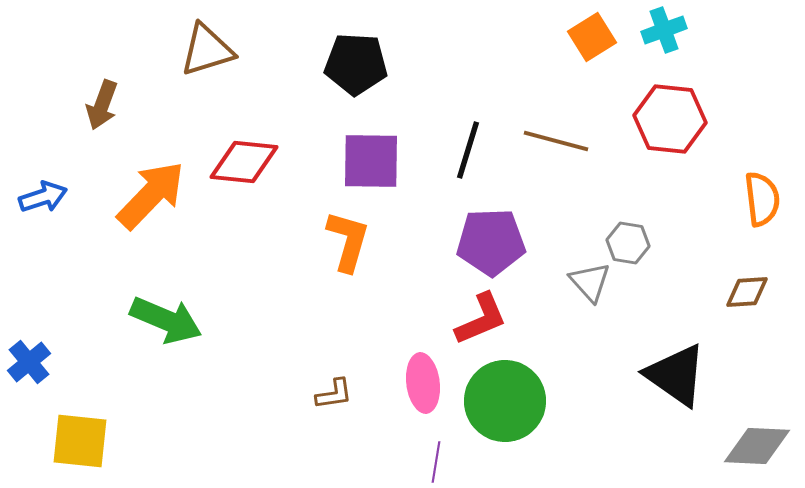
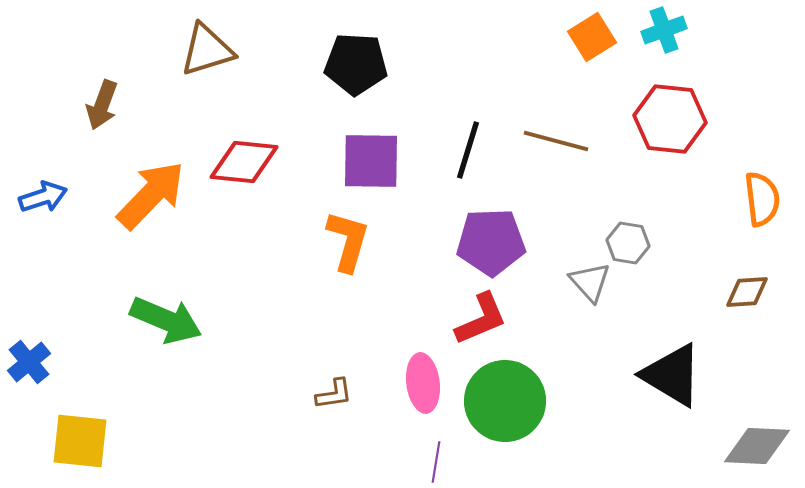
black triangle: moved 4 px left; rotated 4 degrees counterclockwise
